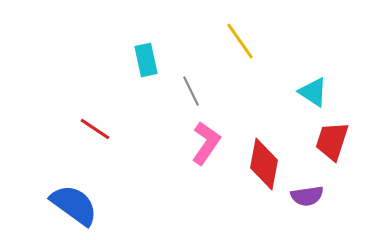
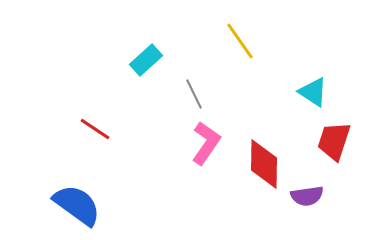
cyan rectangle: rotated 60 degrees clockwise
gray line: moved 3 px right, 3 px down
red trapezoid: moved 2 px right
red diamond: rotated 9 degrees counterclockwise
blue semicircle: moved 3 px right
